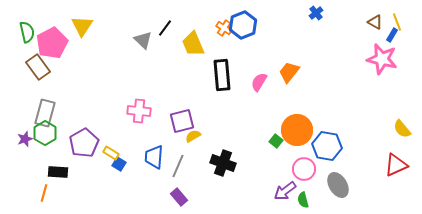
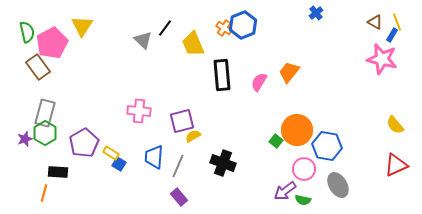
yellow semicircle at (402, 129): moved 7 px left, 4 px up
green semicircle at (303, 200): rotated 63 degrees counterclockwise
